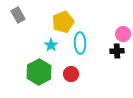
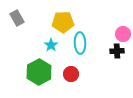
gray rectangle: moved 1 px left, 3 px down
yellow pentagon: rotated 20 degrees clockwise
